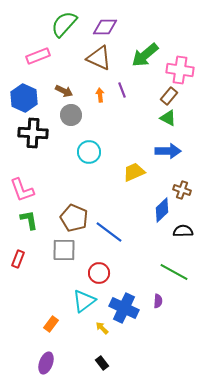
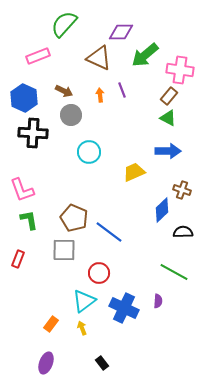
purple diamond: moved 16 px right, 5 px down
black semicircle: moved 1 px down
yellow arrow: moved 20 px left; rotated 24 degrees clockwise
